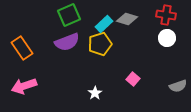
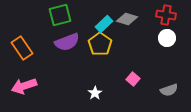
green square: moved 9 px left; rotated 10 degrees clockwise
yellow pentagon: rotated 20 degrees counterclockwise
gray semicircle: moved 9 px left, 4 px down
